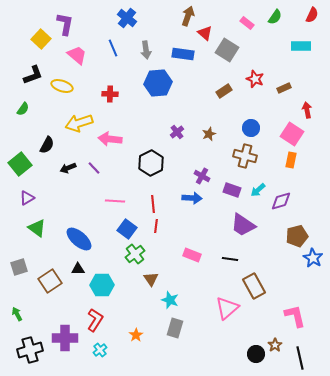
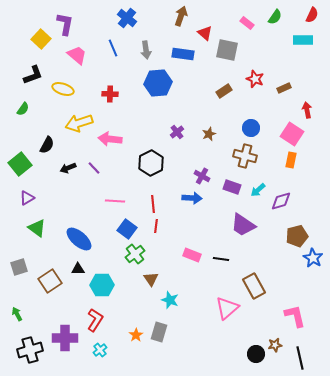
brown arrow at (188, 16): moved 7 px left
cyan rectangle at (301, 46): moved 2 px right, 6 px up
gray square at (227, 50): rotated 20 degrees counterclockwise
yellow ellipse at (62, 86): moved 1 px right, 3 px down
purple rectangle at (232, 190): moved 3 px up
black line at (230, 259): moved 9 px left
gray rectangle at (175, 328): moved 16 px left, 4 px down
brown star at (275, 345): rotated 24 degrees clockwise
